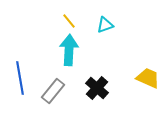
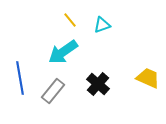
yellow line: moved 1 px right, 1 px up
cyan triangle: moved 3 px left
cyan arrow: moved 6 px left, 2 px down; rotated 128 degrees counterclockwise
black cross: moved 1 px right, 4 px up
